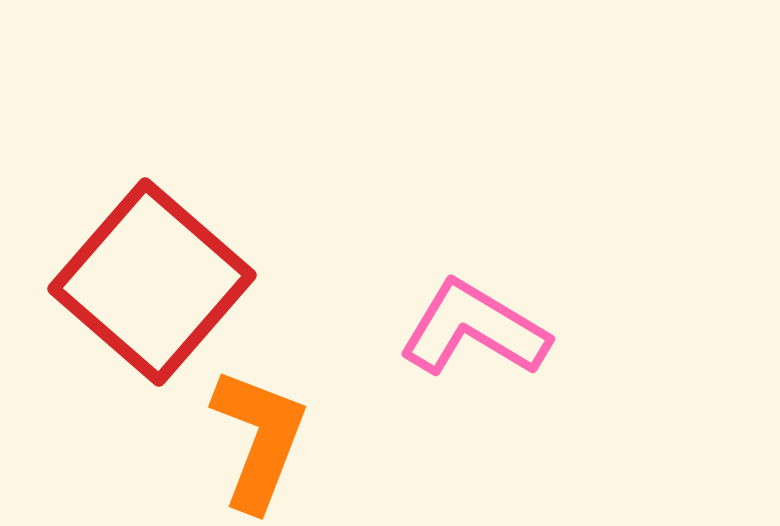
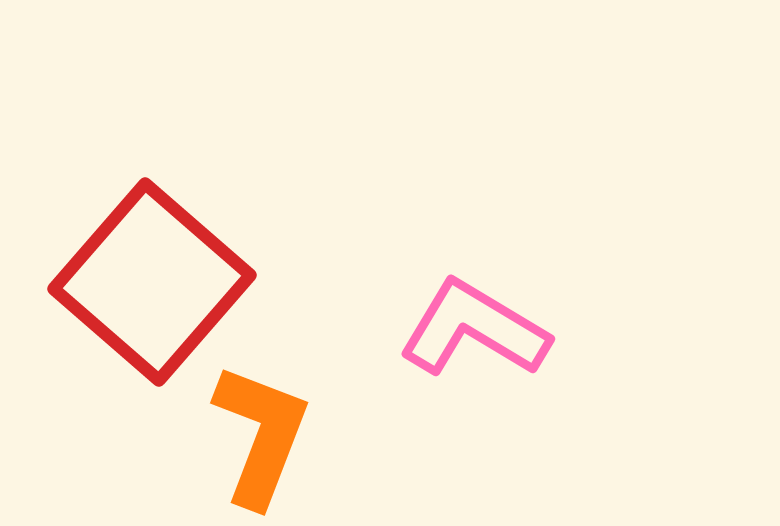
orange L-shape: moved 2 px right, 4 px up
